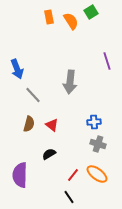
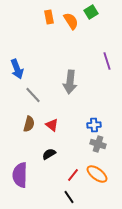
blue cross: moved 3 px down
